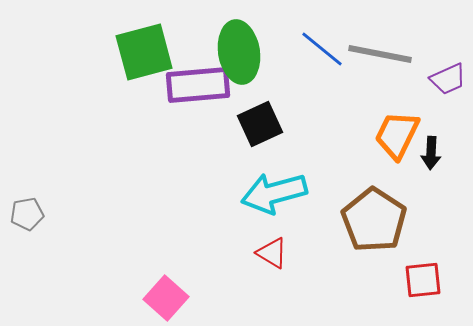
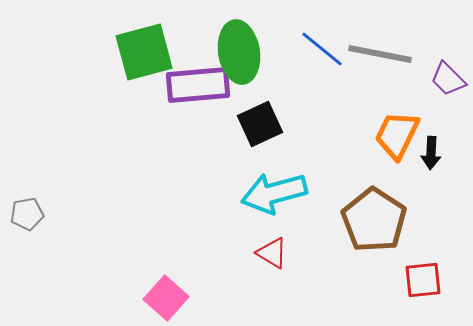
purple trapezoid: rotated 69 degrees clockwise
